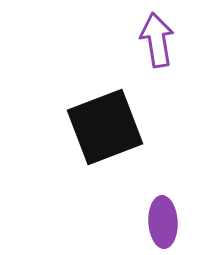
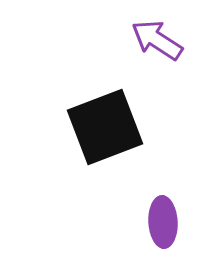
purple arrow: rotated 48 degrees counterclockwise
